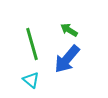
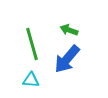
green arrow: rotated 12 degrees counterclockwise
cyan triangle: rotated 36 degrees counterclockwise
